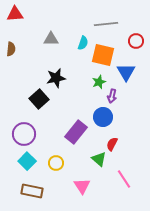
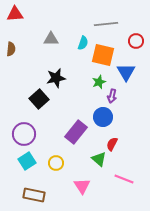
cyan square: rotated 12 degrees clockwise
pink line: rotated 36 degrees counterclockwise
brown rectangle: moved 2 px right, 4 px down
